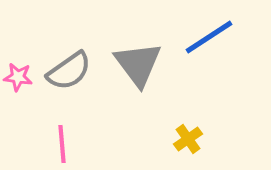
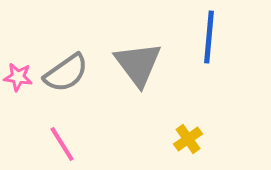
blue line: rotated 52 degrees counterclockwise
gray semicircle: moved 3 px left, 2 px down
pink line: rotated 27 degrees counterclockwise
